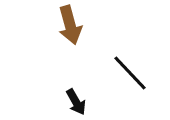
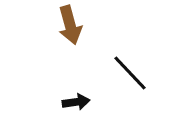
black arrow: rotated 68 degrees counterclockwise
